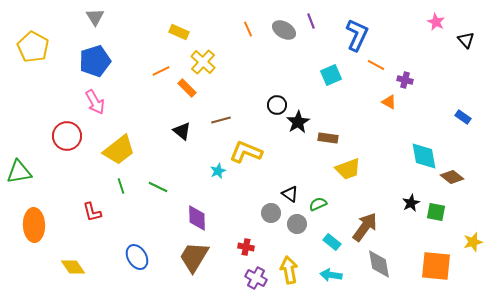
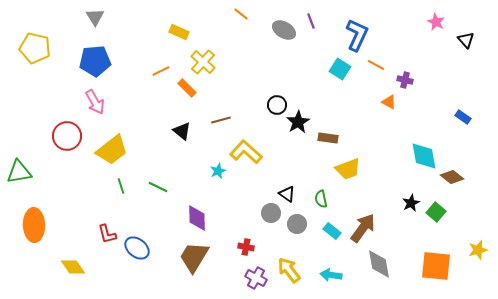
orange line at (248, 29): moved 7 px left, 15 px up; rotated 28 degrees counterclockwise
yellow pentagon at (33, 47): moved 2 px right, 1 px down; rotated 16 degrees counterclockwise
blue pentagon at (95, 61): rotated 12 degrees clockwise
cyan square at (331, 75): moved 9 px right, 6 px up; rotated 35 degrees counterclockwise
yellow trapezoid at (119, 150): moved 7 px left
yellow L-shape at (246, 152): rotated 20 degrees clockwise
black triangle at (290, 194): moved 3 px left
green semicircle at (318, 204): moved 3 px right, 5 px up; rotated 78 degrees counterclockwise
red L-shape at (92, 212): moved 15 px right, 22 px down
green square at (436, 212): rotated 30 degrees clockwise
brown arrow at (365, 227): moved 2 px left, 1 px down
cyan rectangle at (332, 242): moved 11 px up
yellow star at (473, 242): moved 5 px right, 8 px down
blue ellipse at (137, 257): moved 9 px up; rotated 20 degrees counterclockwise
yellow arrow at (289, 270): rotated 28 degrees counterclockwise
